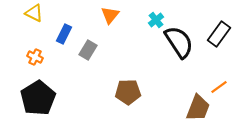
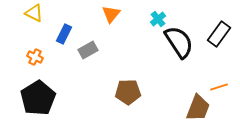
orange triangle: moved 1 px right, 1 px up
cyan cross: moved 2 px right, 1 px up
gray rectangle: rotated 30 degrees clockwise
orange line: rotated 18 degrees clockwise
